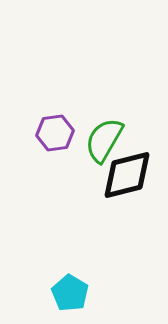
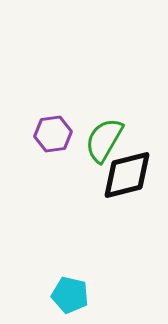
purple hexagon: moved 2 px left, 1 px down
cyan pentagon: moved 2 px down; rotated 18 degrees counterclockwise
